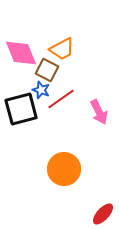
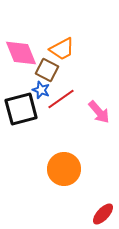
pink arrow: rotated 15 degrees counterclockwise
